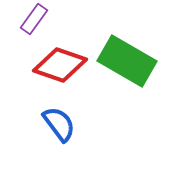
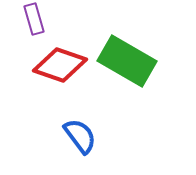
purple rectangle: rotated 52 degrees counterclockwise
blue semicircle: moved 21 px right, 12 px down
